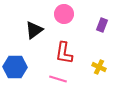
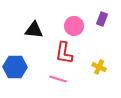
pink circle: moved 10 px right, 12 px down
purple rectangle: moved 6 px up
black triangle: rotated 42 degrees clockwise
